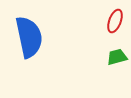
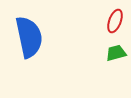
green trapezoid: moved 1 px left, 4 px up
